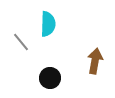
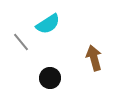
cyan semicircle: rotated 55 degrees clockwise
brown arrow: moved 1 px left, 3 px up; rotated 25 degrees counterclockwise
